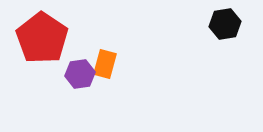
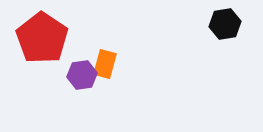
purple hexagon: moved 2 px right, 1 px down
